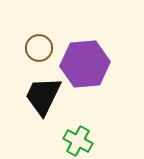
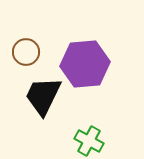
brown circle: moved 13 px left, 4 px down
green cross: moved 11 px right
